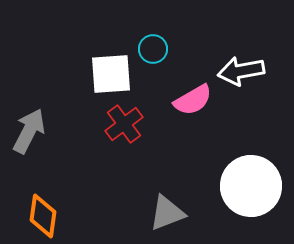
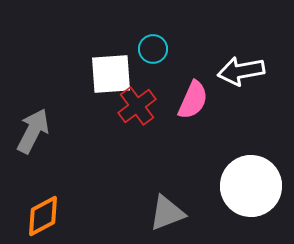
pink semicircle: rotated 36 degrees counterclockwise
red cross: moved 13 px right, 18 px up
gray arrow: moved 4 px right
orange diamond: rotated 54 degrees clockwise
